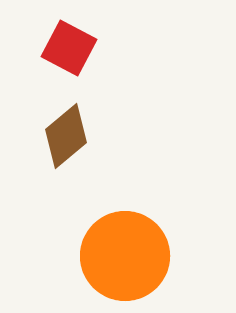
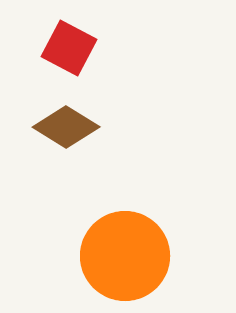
brown diamond: moved 9 px up; rotated 72 degrees clockwise
